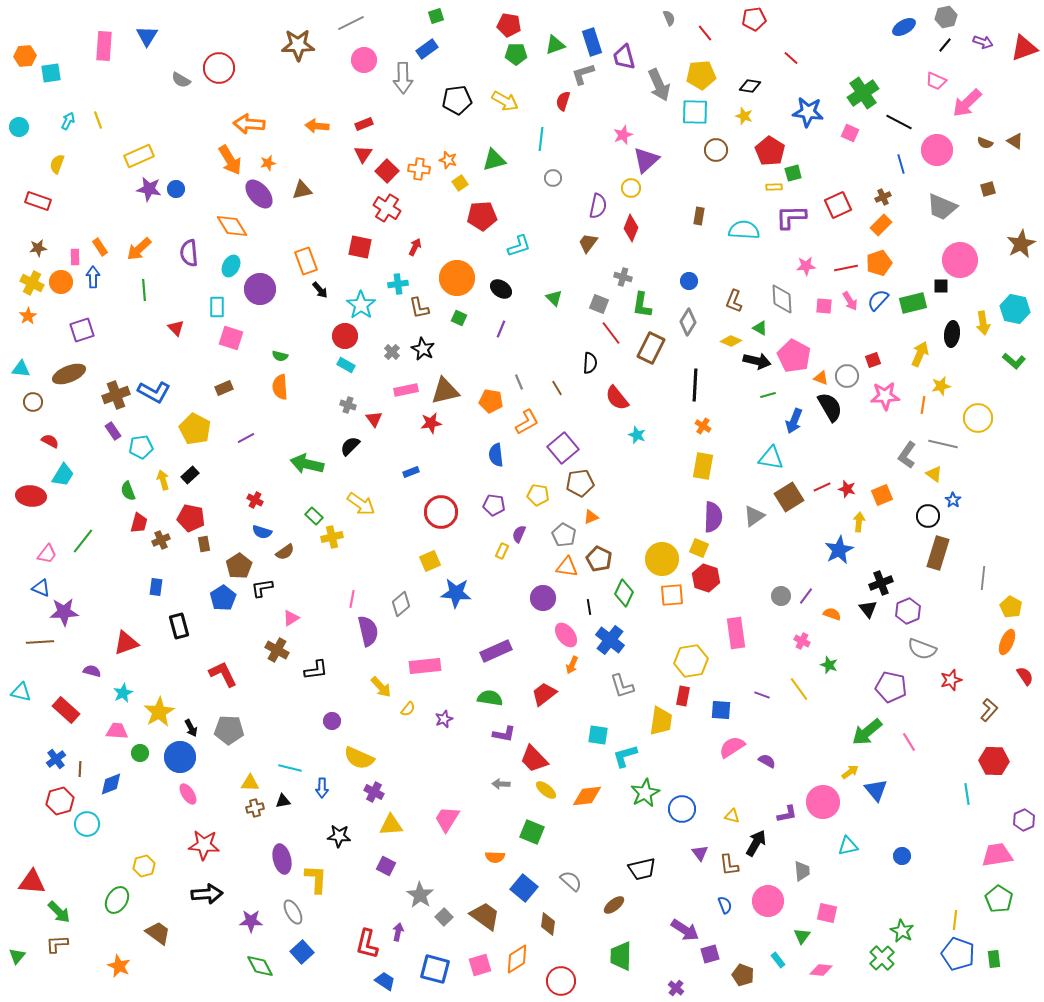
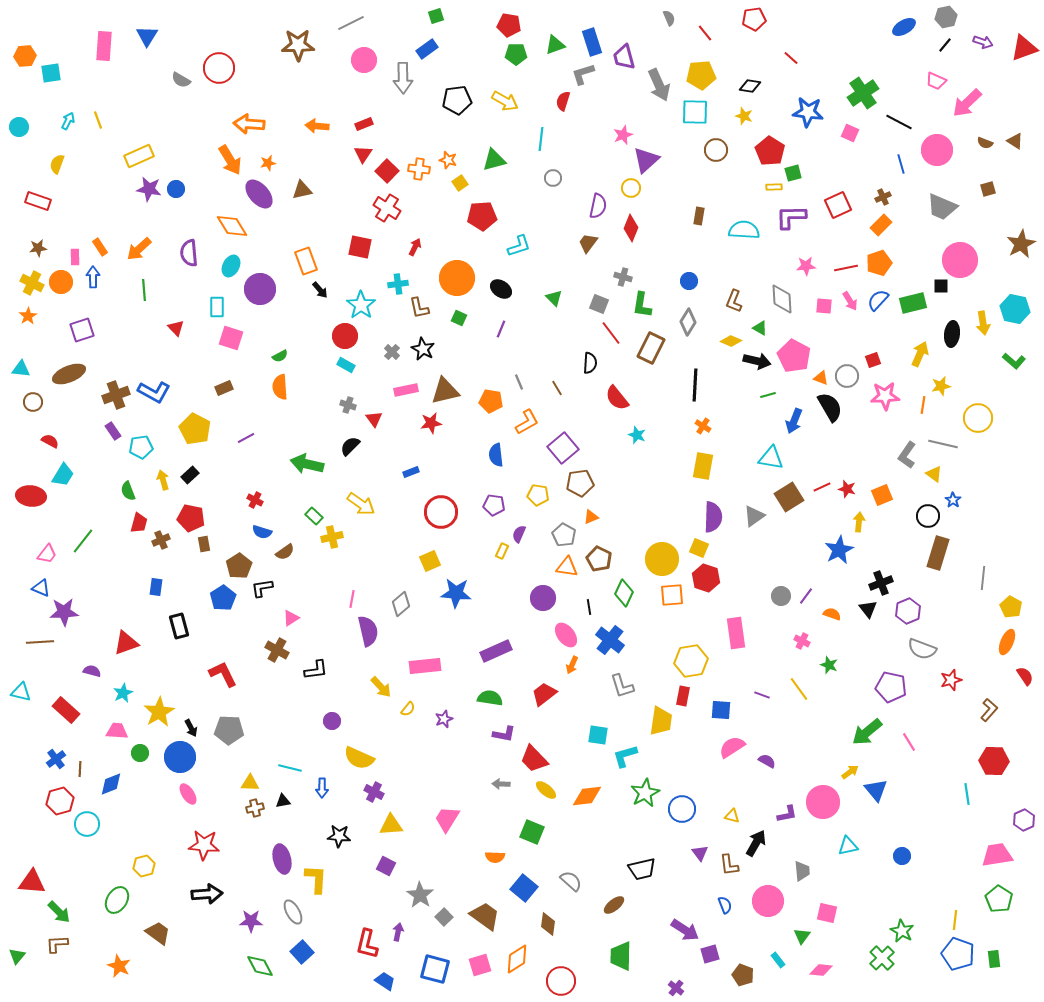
green semicircle at (280, 356): rotated 42 degrees counterclockwise
